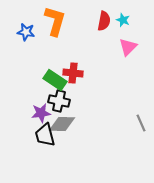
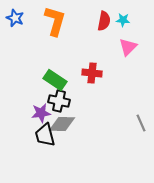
cyan star: rotated 16 degrees counterclockwise
blue star: moved 11 px left, 14 px up; rotated 12 degrees clockwise
red cross: moved 19 px right
